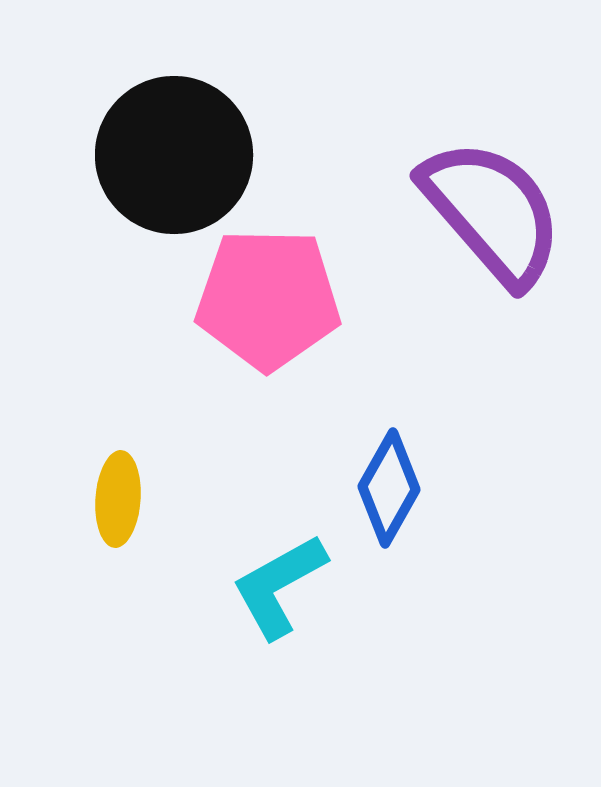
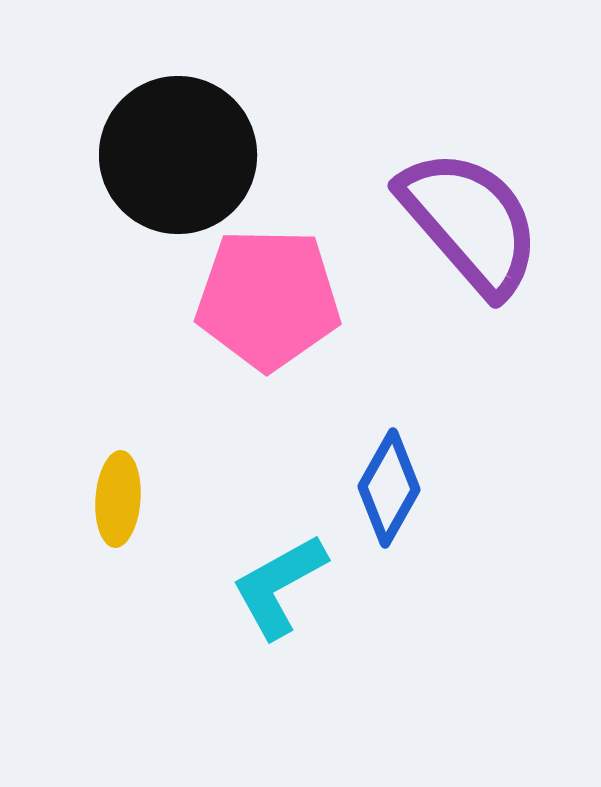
black circle: moved 4 px right
purple semicircle: moved 22 px left, 10 px down
